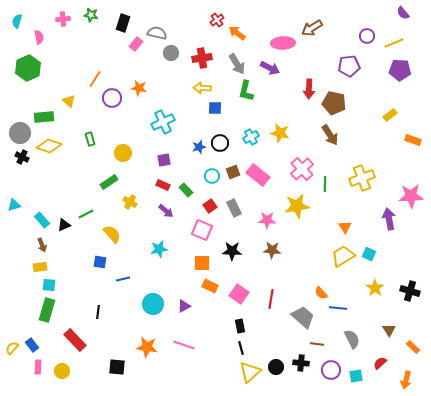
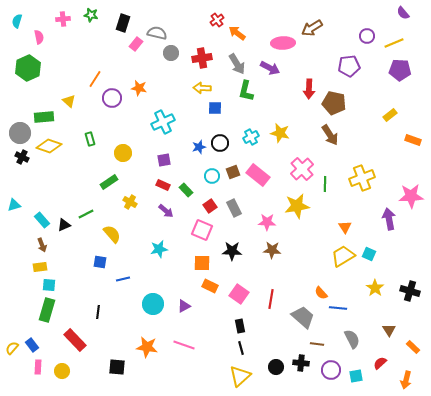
pink star at (267, 220): moved 2 px down
yellow triangle at (250, 372): moved 10 px left, 4 px down
